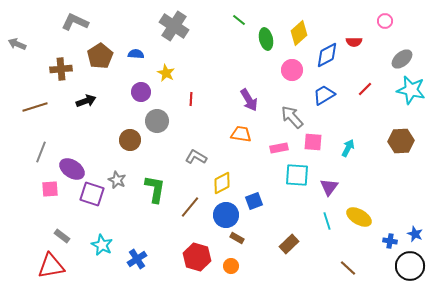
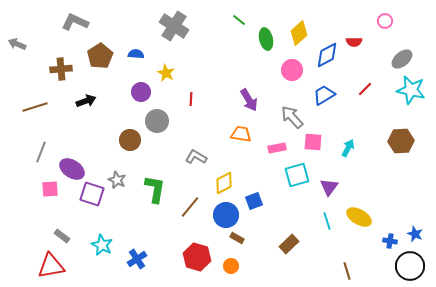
pink rectangle at (279, 148): moved 2 px left
cyan square at (297, 175): rotated 20 degrees counterclockwise
yellow diamond at (222, 183): moved 2 px right
brown line at (348, 268): moved 1 px left, 3 px down; rotated 30 degrees clockwise
